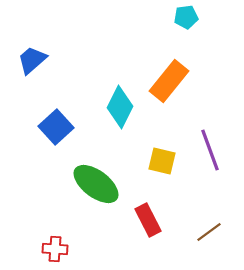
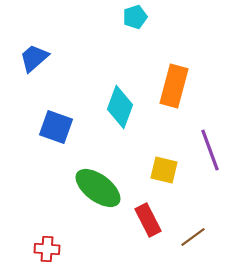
cyan pentagon: moved 51 px left; rotated 10 degrees counterclockwise
blue trapezoid: moved 2 px right, 2 px up
orange rectangle: moved 5 px right, 5 px down; rotated 24 degrees counterclockwise
cyan diamond: rotated 6 degrees counterclockwise
blue square: rotated 28 degrees counterclockwise
yellow square: moved 2 px right, 9 px down
green ellipse: moved 2 px right, 4 px down
brown line: moved 16 px left, 5 px down
red cross: moved 8 px left
